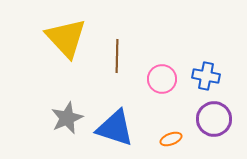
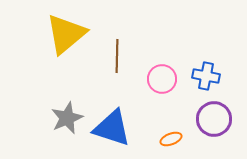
yellow triangle: moved 4 px up; rotated 33 degrees clockwise
blue triangle: moved 3 px left
